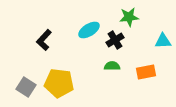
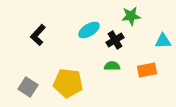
green star: moved 2 px right, 1 px up
black L-shape: moved 6 px left, 5 px up
orange rectangle: moved 1 px right, 2 px up
yellow pentagon: moved 9 px right
gray square: moved 2 px right
